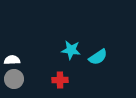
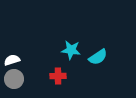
white semicircle: rotated 14 degrees counterclockwise
red cross: moved 2 px left, 4 px up
